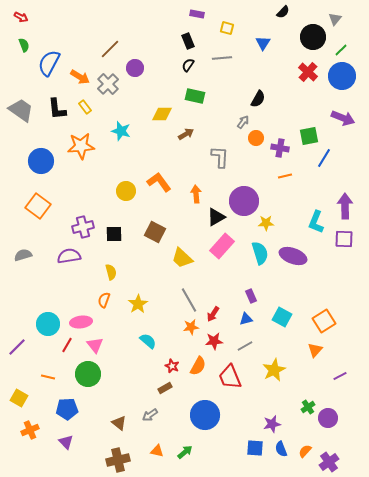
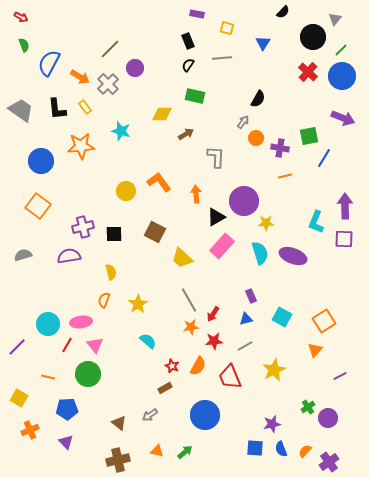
gray L-shape at (220, 157): moved 4 px left
